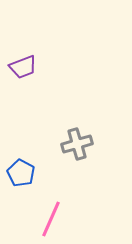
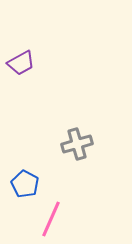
purple trapezoid: moved 2 px left, 4 px up; rotated 8 degrees counterclockwise
blue pentagon: moved 4 px right, 11 px down
